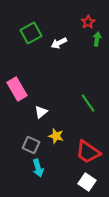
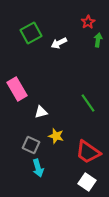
green arrow: moved 1 px right, 1 px down
white triangle: rotated 24 degrees clockwise
